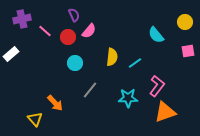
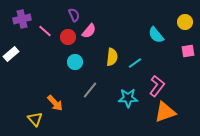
cyan circle: moved 1 px up
